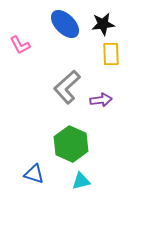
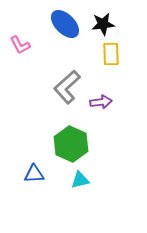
purple arrow: moved 2 px down
blue triangle: rotated 20 degrees counterclockwise
cyan triangle: moved 1 px left, 1 px up
